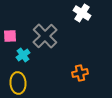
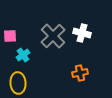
white cross: moved 20 px down; rotated 18 degrees counterclockwise
gray cross: moved 8 px right
